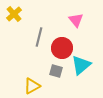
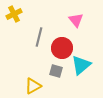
yellow cross: rotated 14 degrees clockwise
yellow triangle: moved 1 px right
